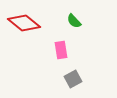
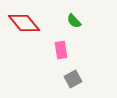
red diamond: rotated 12 degrees clockwise
